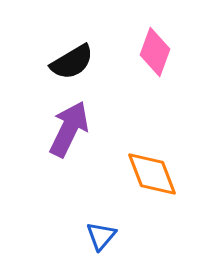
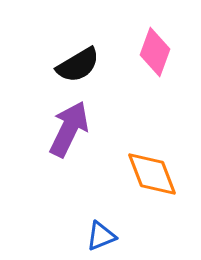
black semicircle: moved 6 px right, 3 px down
blue triangle: rotated 28 degrees clockwise
